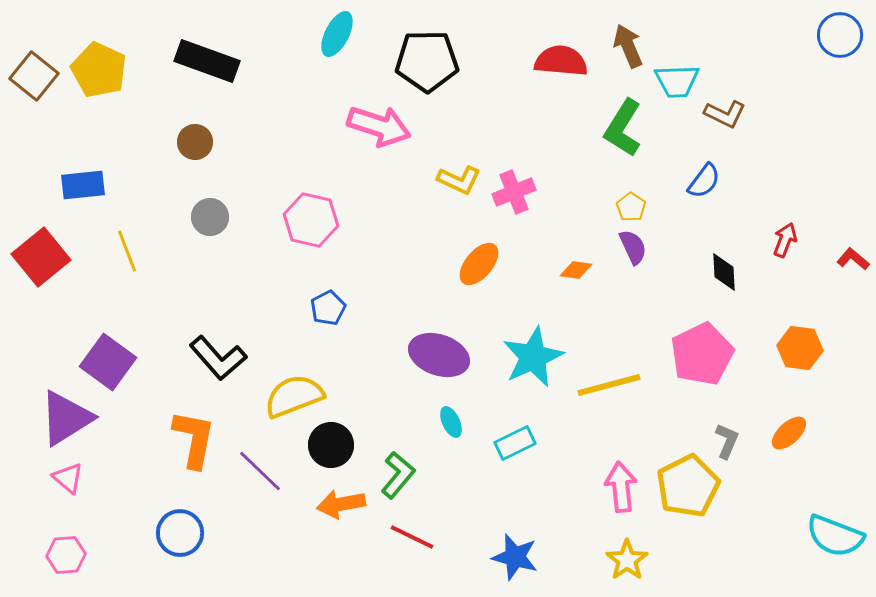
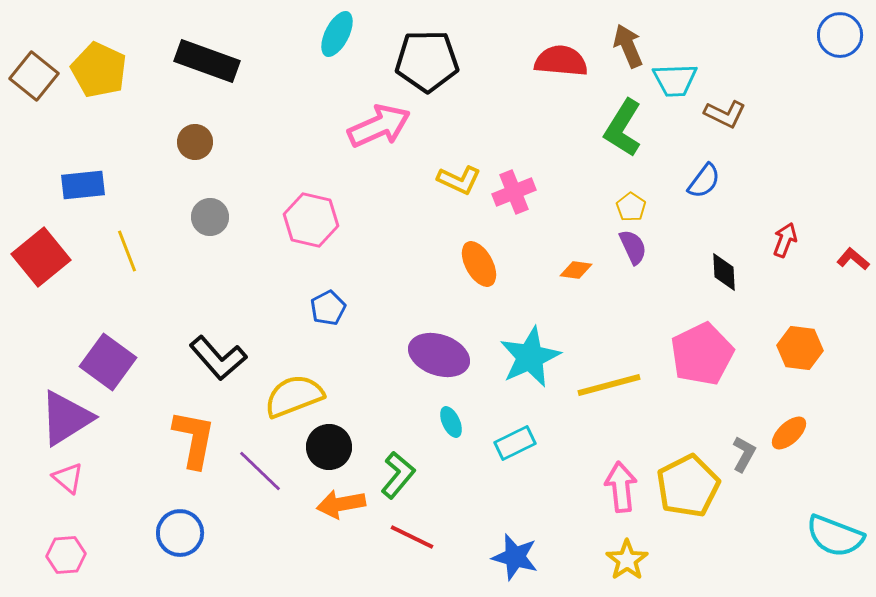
cyan trapezoid at (677, 81): moved 2 px left, 1 px up
pink arrow at (379, 126): rotated 42 degrees counterclockwise
orange ellipse at (479, 264): rotated 69 degrees counterclockwise
cyan star at (533, 357): moved 3 px left
gray L-shape at (727, 441): moved 17 px right, 13 px down; rotated 6 degrees clockwise
black circle at (331, 445): moved 2 px left, 2 px down
